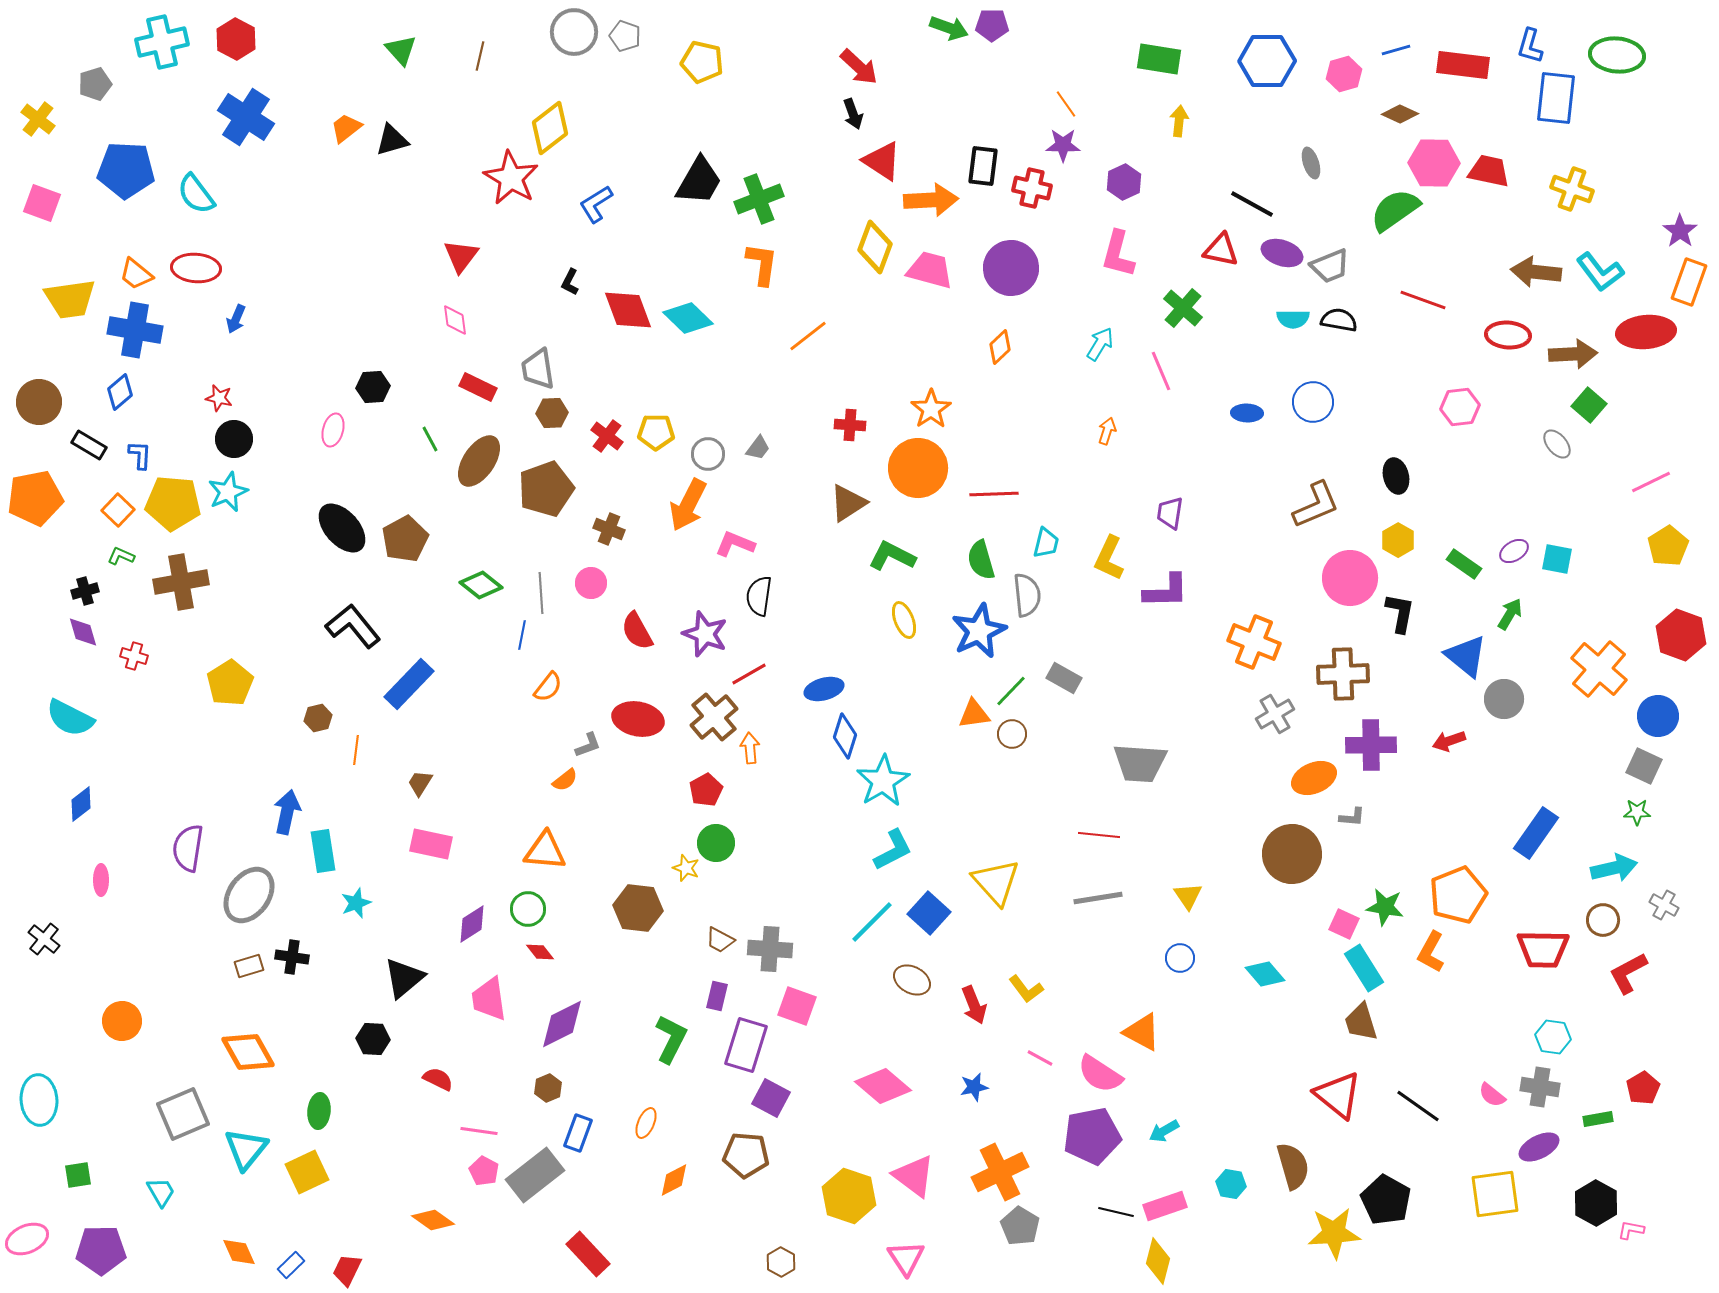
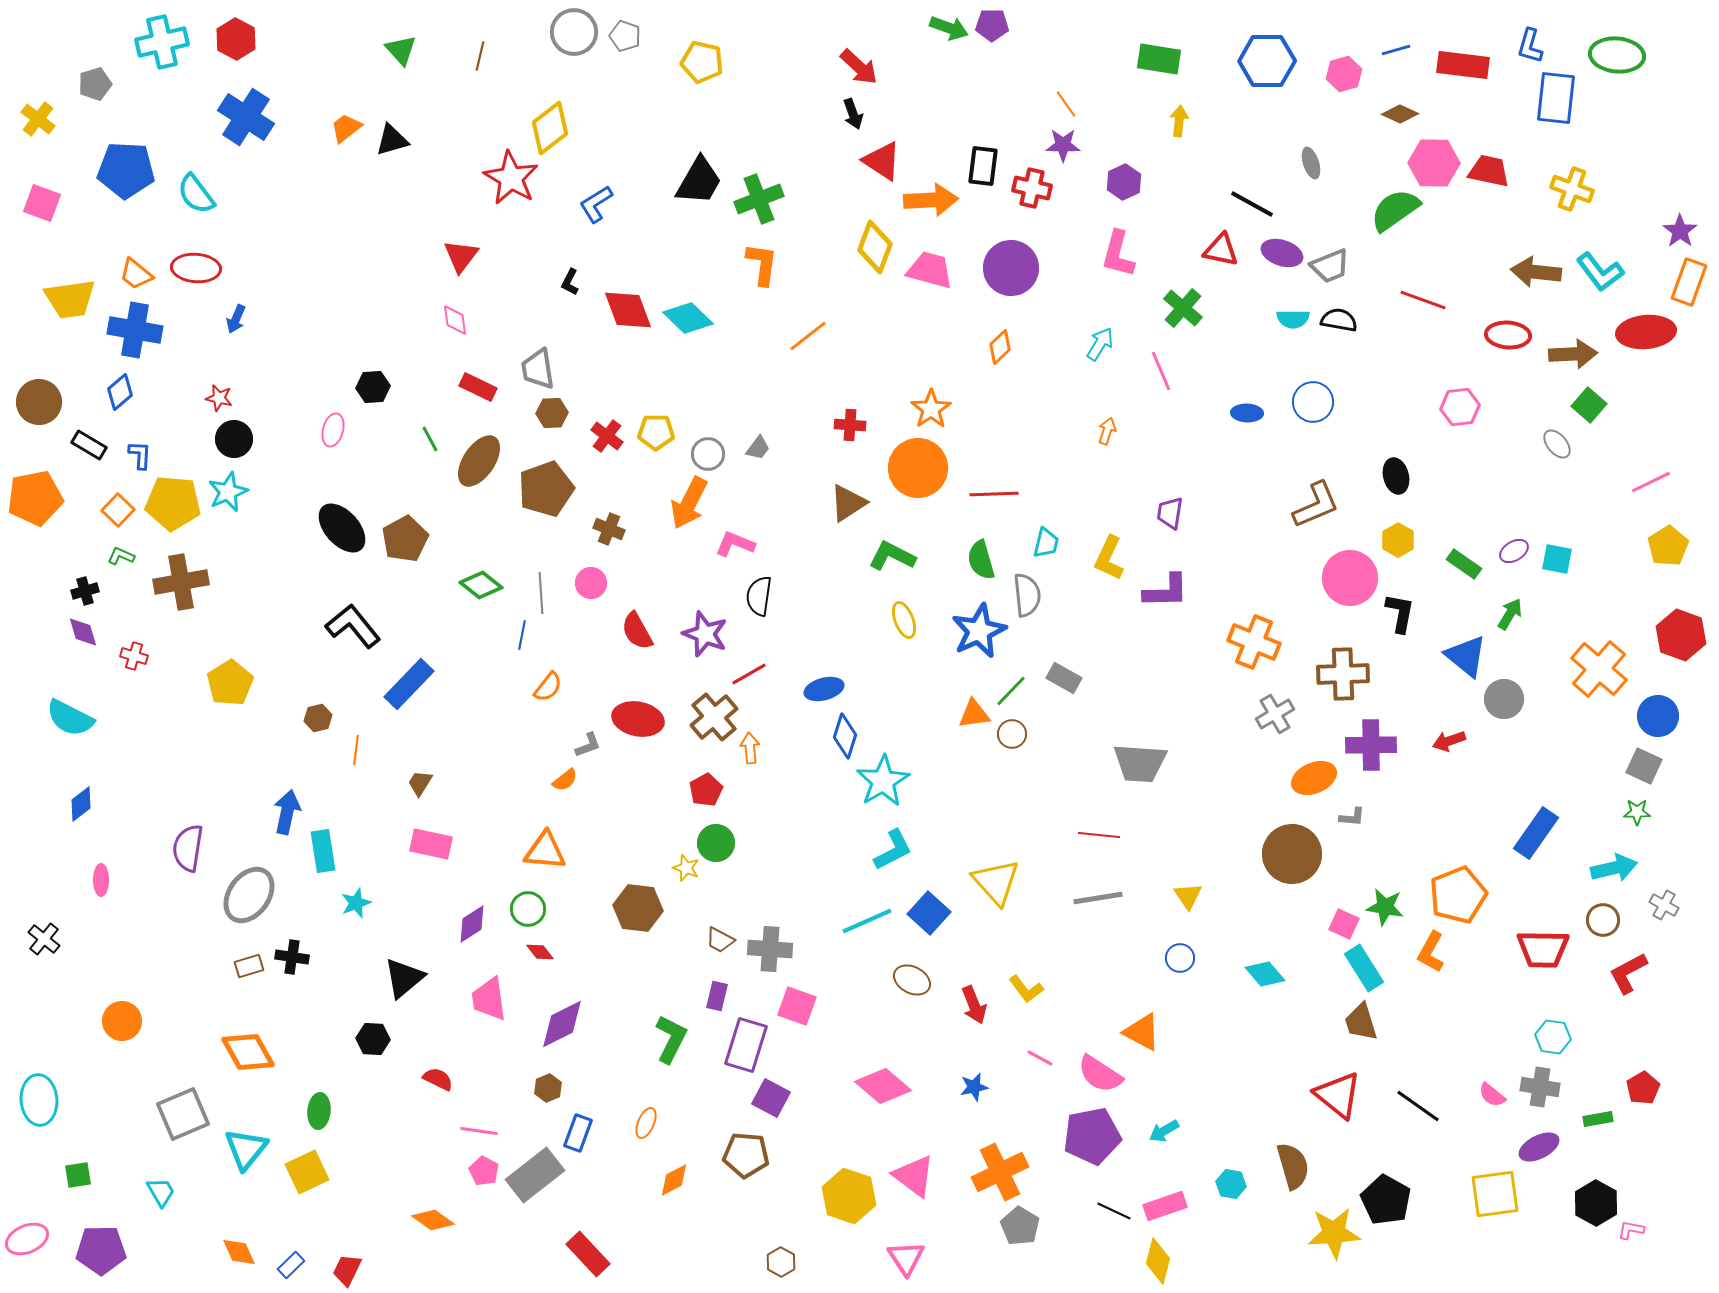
orange arrow at (688, 505): moved 1 px right, 2 px up
cyan line at (872, 922): moved 5 px left, 1 px up; rotated 21 degrees clockwise
black line at (1116, 1212): moved 2 px left, 1 px up; rotated 12 degrees clockwise
